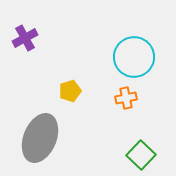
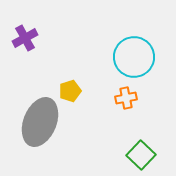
gray ellipse: moved 16 px up
